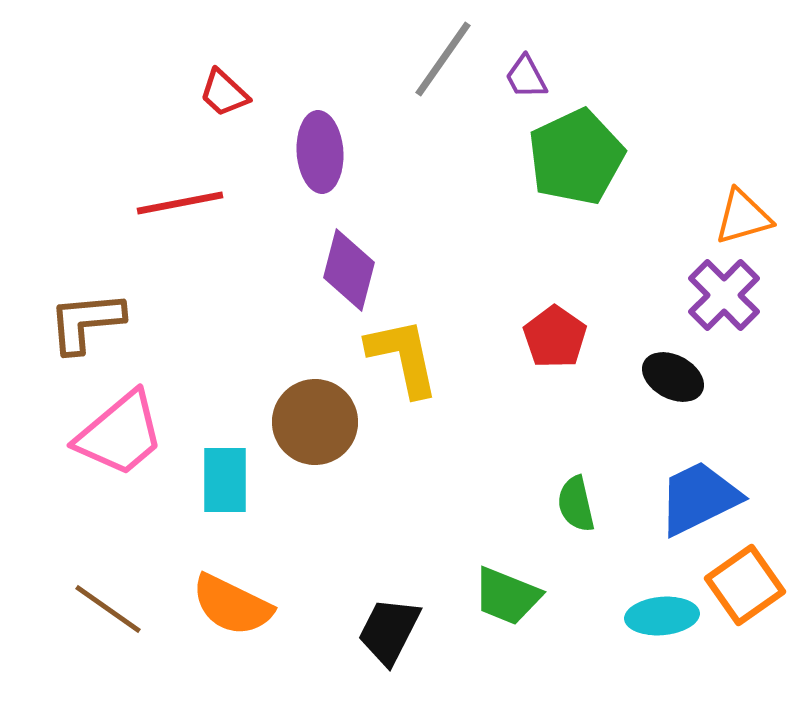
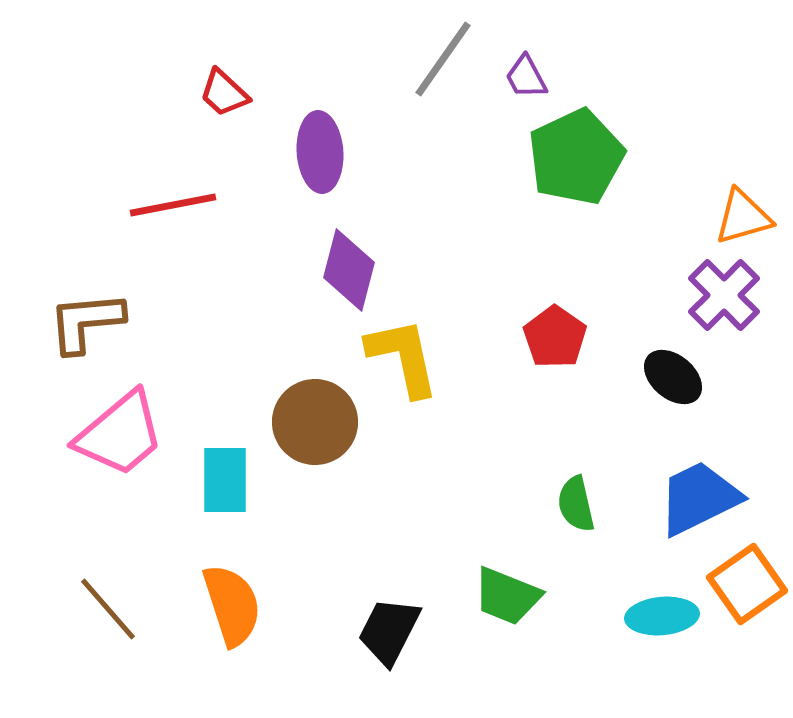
red line: moved 7 px left, 2 px down
black ellipse: rotated 12 degrees clockwise
orange square: moved 2 px right, 1 px up
orange semicircle: rotated 134 degrees counterclockwise
brown line: rotated 14 degrees clockwise
